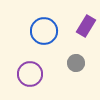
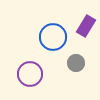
blue circle: moved 9 px right, 6 px down
